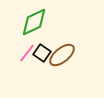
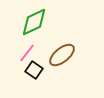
black square: moved 8 px left, 17 px down
